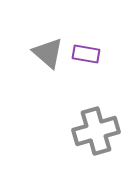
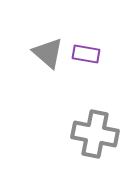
gray cross: moved 1 px left, 3 px down; rotated 27 degrees clockwise
